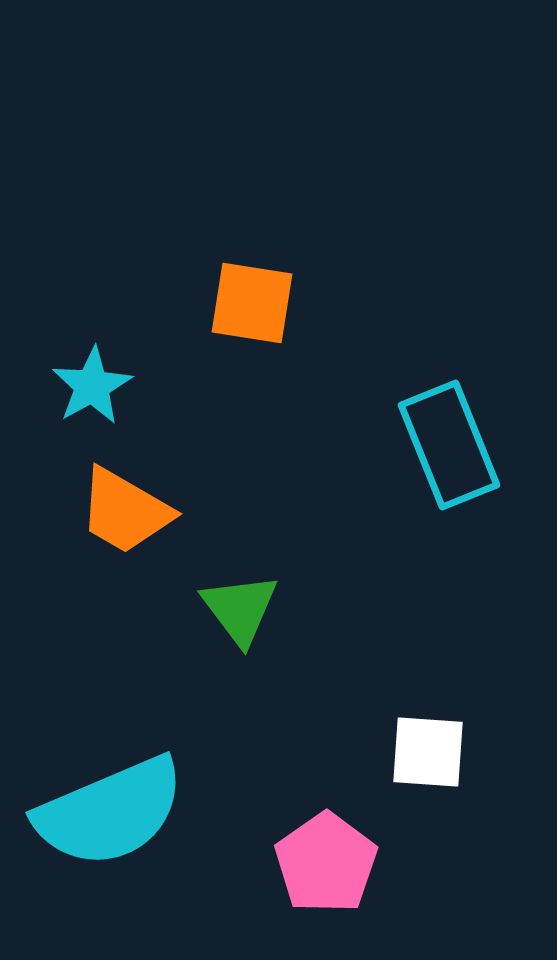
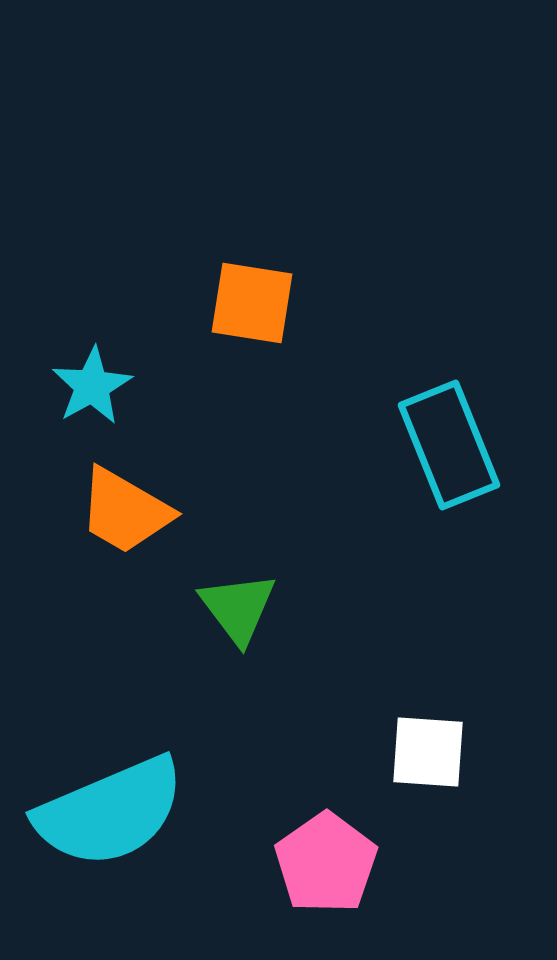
green triangle: moved 2 px left, 1 px up
